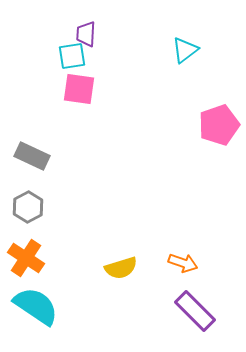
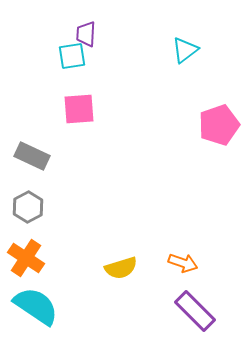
pink square: moved 20 px down; rotated 12 degrees counterclockwise
